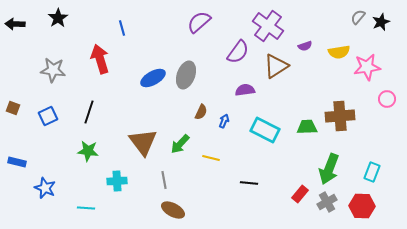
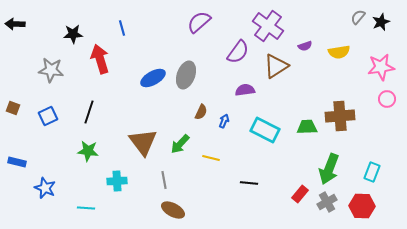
black star at (58, 18): moved 15 px right, 16 px down; rotated 30 degrees clockwise
pink star at (367, 67): moved 14 px right
gray star at (53, 70): moved 2 px left
